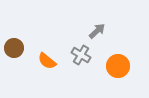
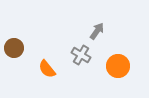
gray arrow: rotated 12 degrees counterclockwise
orange semicircle: moved 8 px down; rotated 12 degrees clockwise
